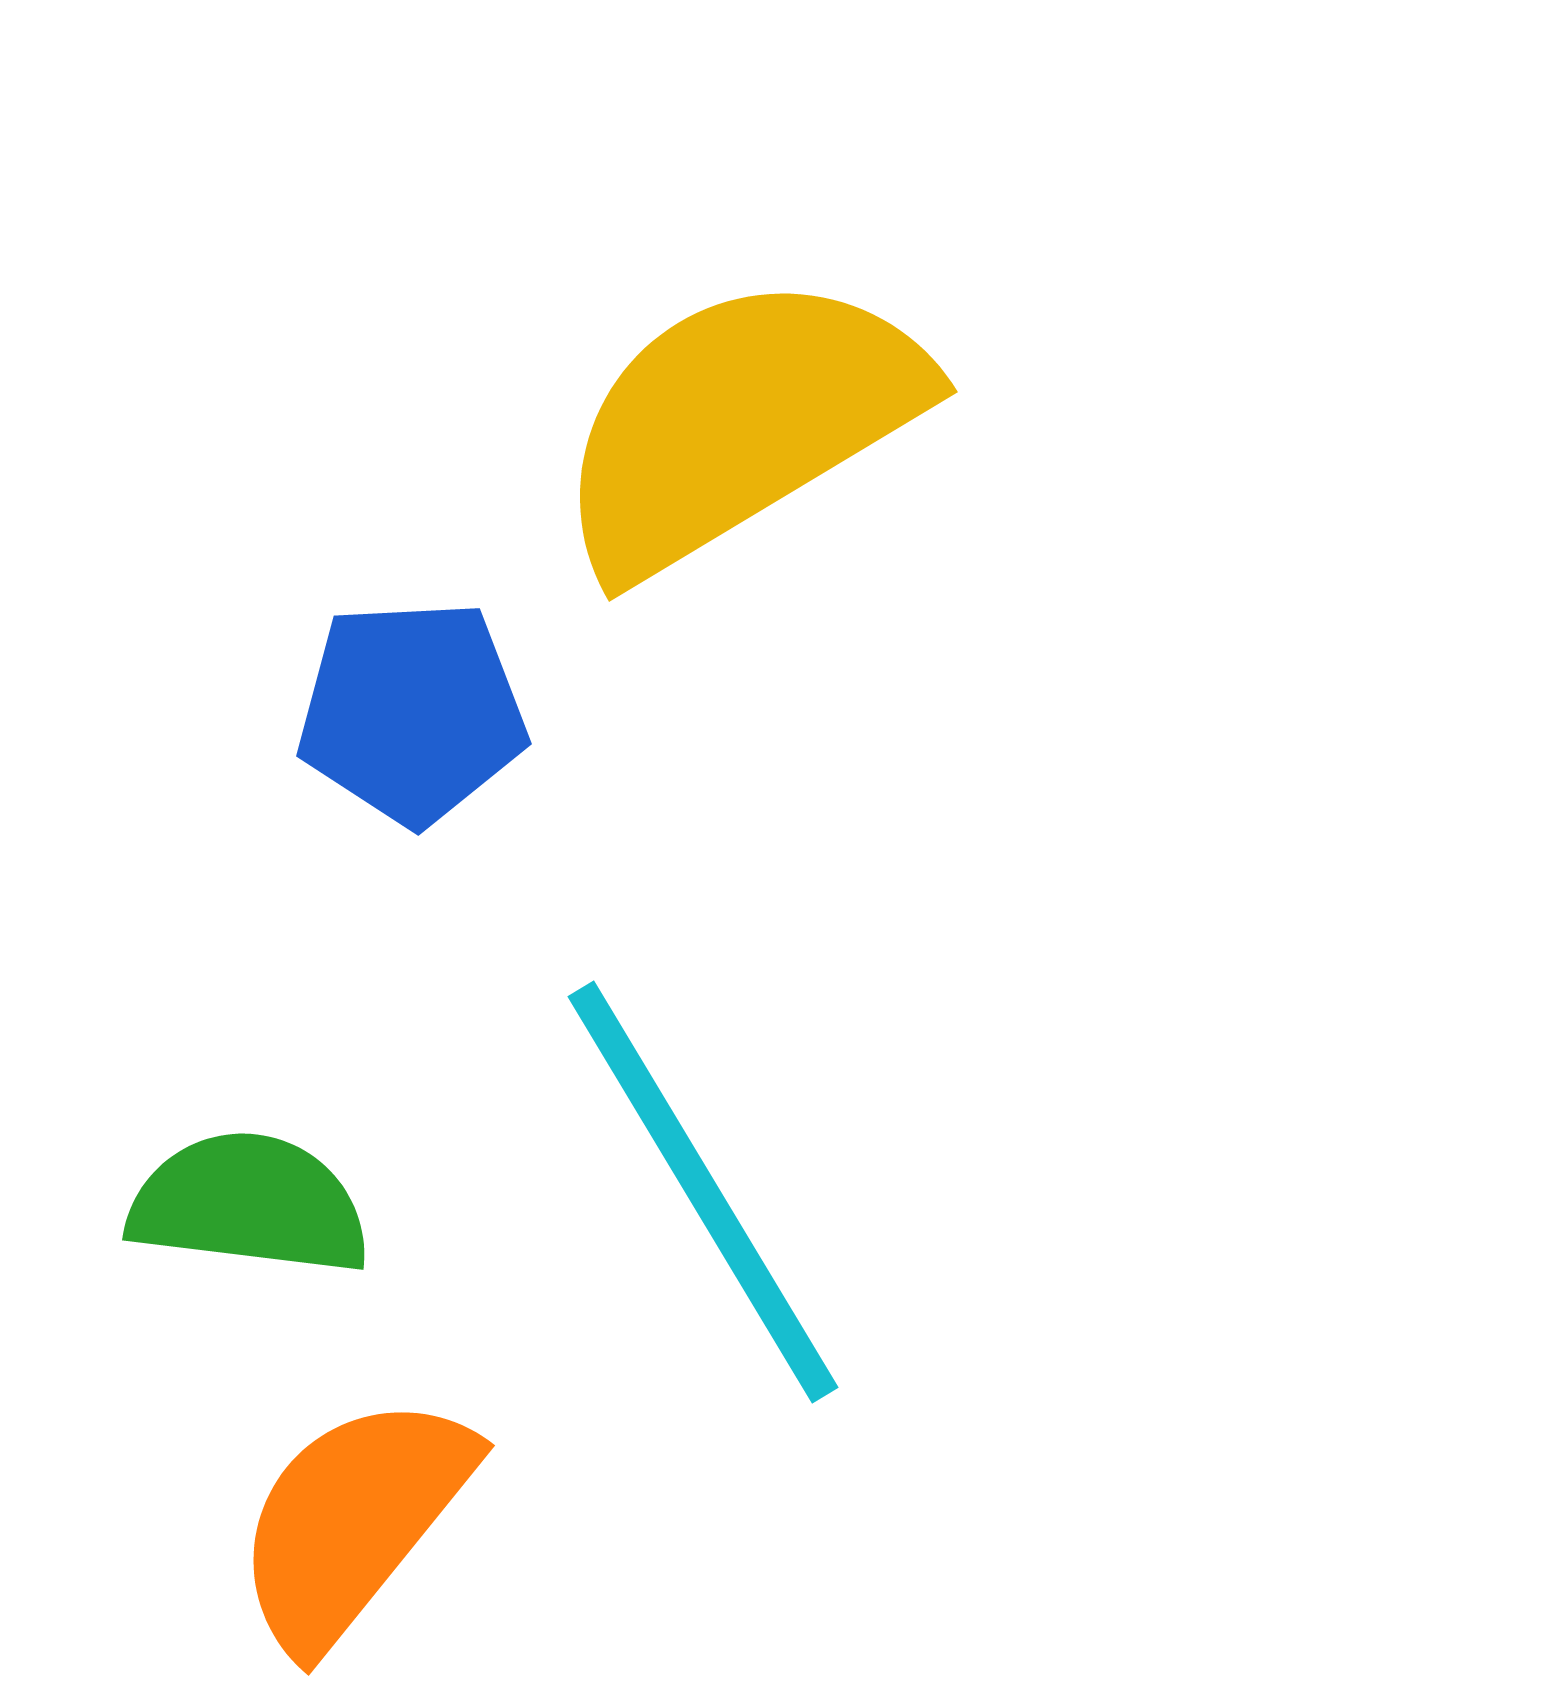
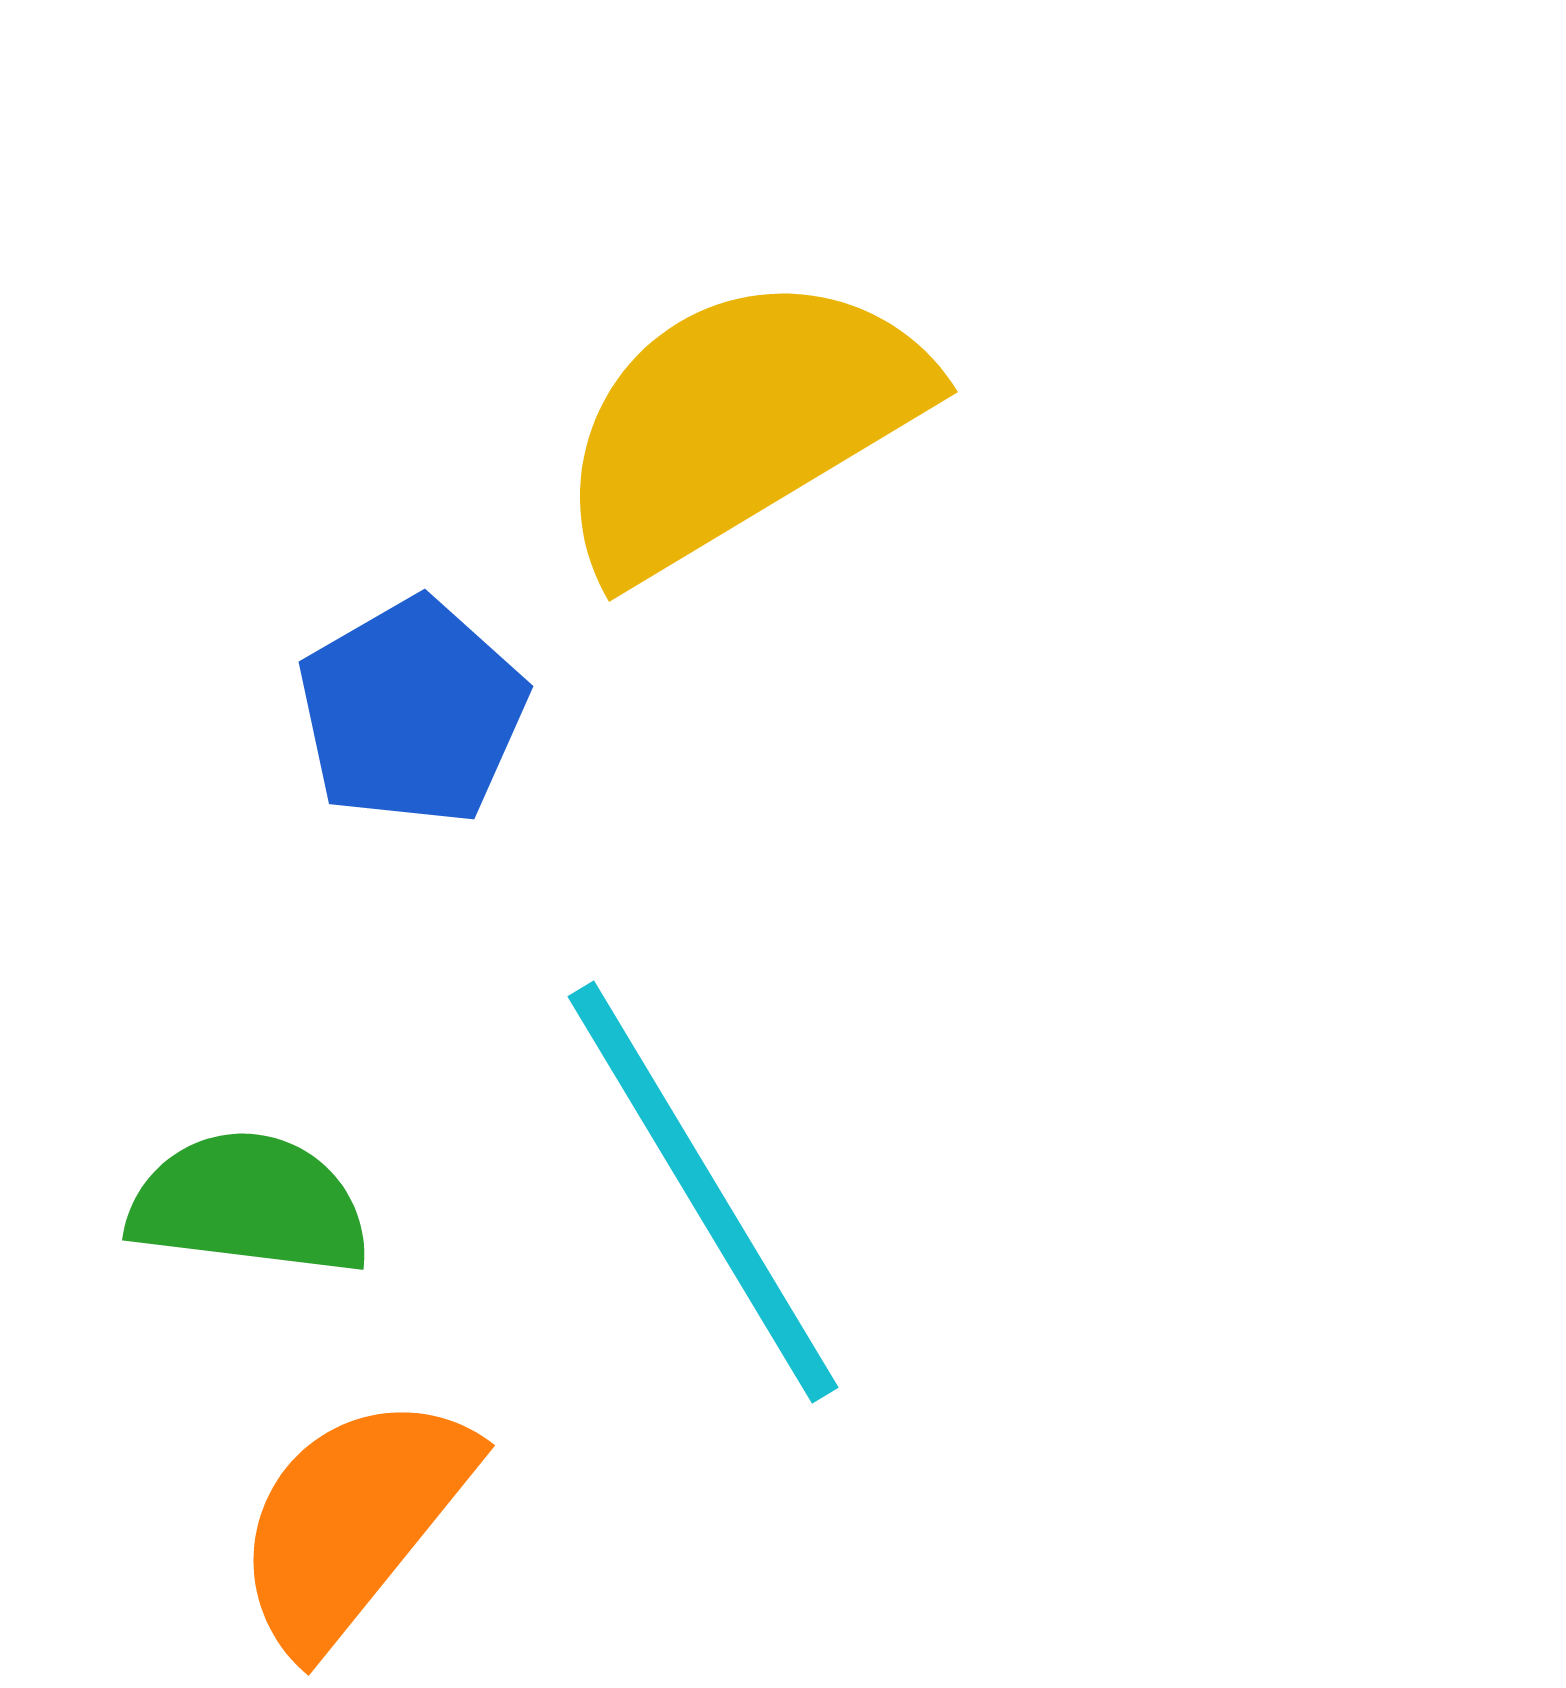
blue pentagon: rotated 27 degrees counterclockwise
